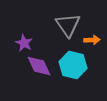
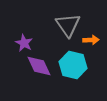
orange arrow: moved 1 px left
